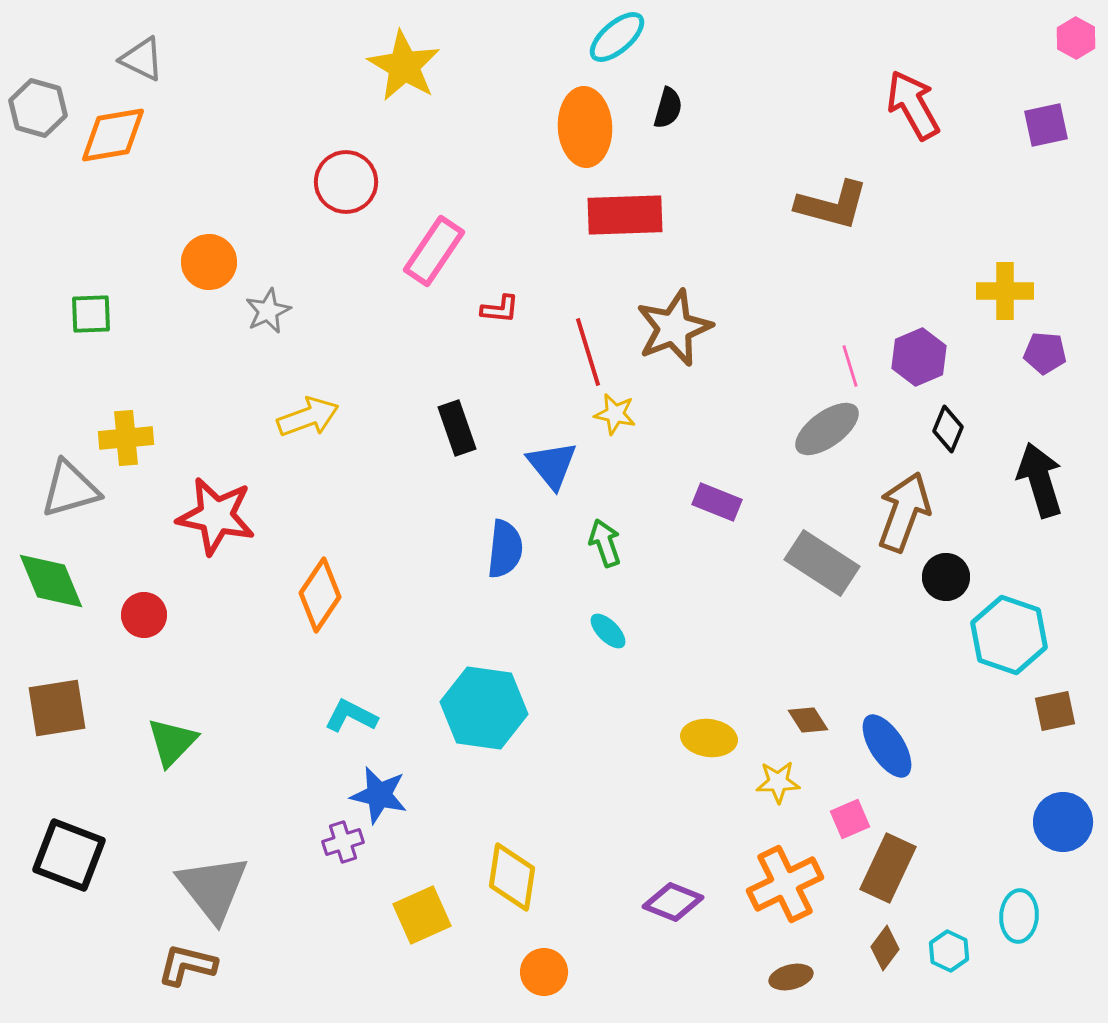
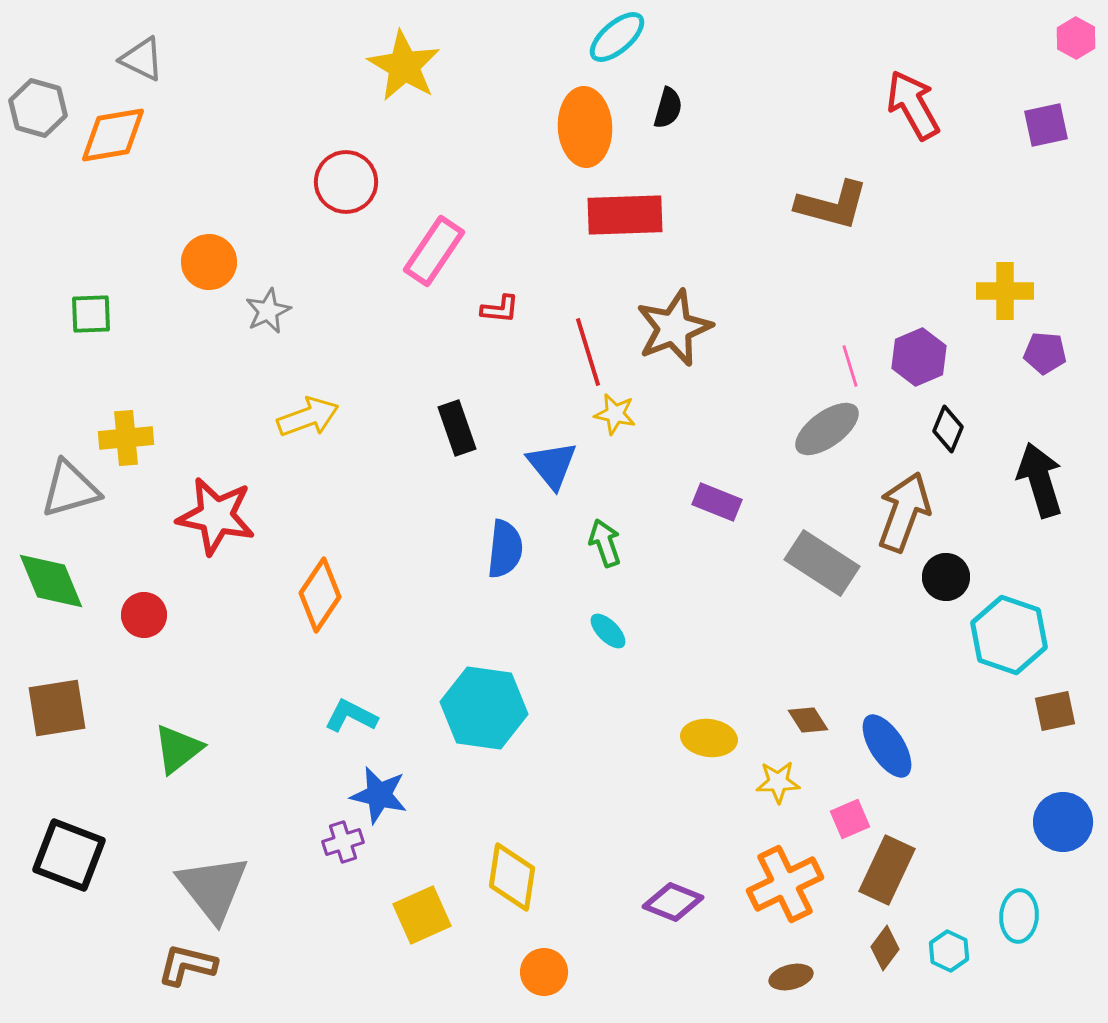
green triangle at (172, 742): moved 6 px right, 7 px down; rotated 8 degrees clockwise
brown rectangle at (888, 868): moved 1 px left, 2 px down
